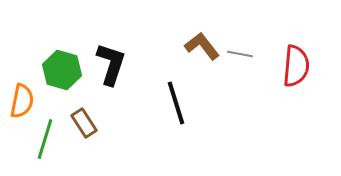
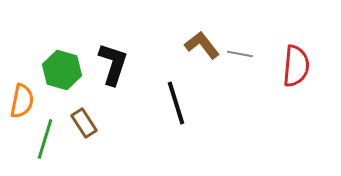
brown L-shape: moved 1 px up
black L-shape: moved 2 px right
